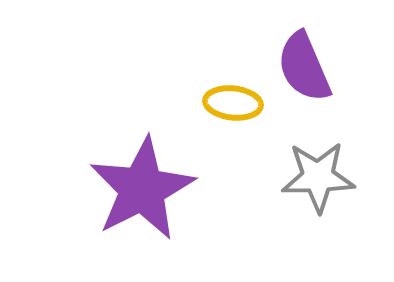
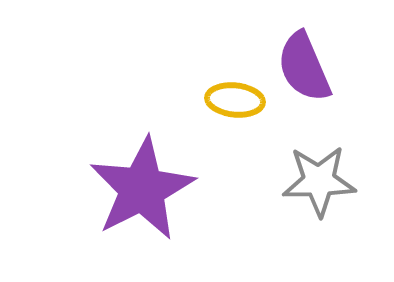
yellow ellipse: moved 2 px right, 3 px up
gray star: moved 1 px right, 4 px down
